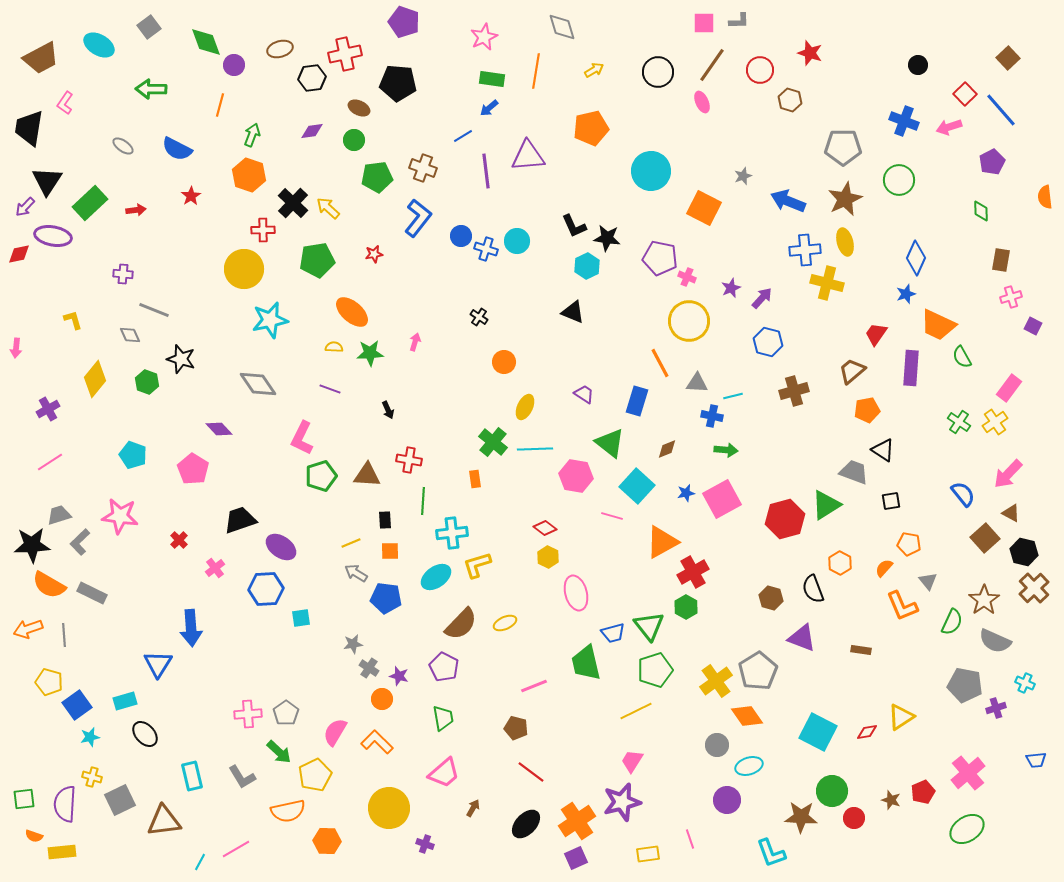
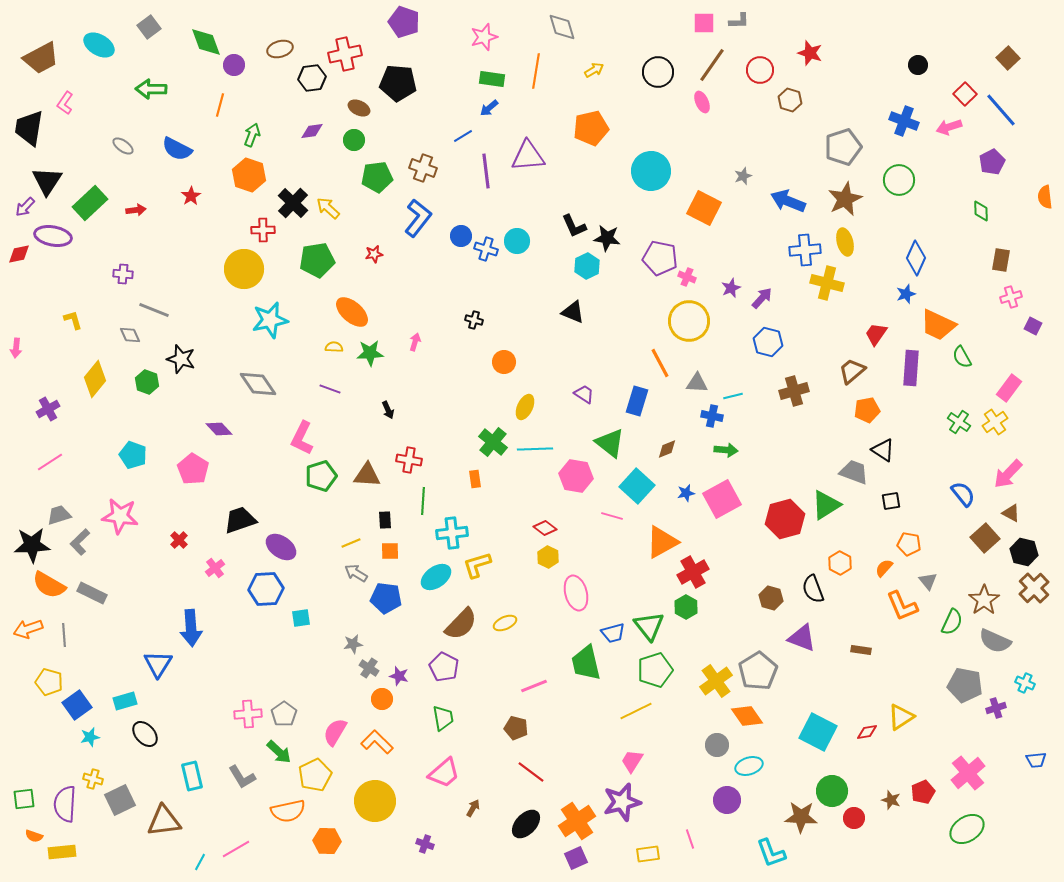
pink star at (484, 37): rotated 8 degrees clockwise
gray pentagon at (843, 147): rotated 18 degrees counterclockwise
black cross at (479, 317): moved 5 px left, 3 px down; rotated 18 degrees counterclockwise
gray pentagon at (286, 713): moved 2 px left, 1 px down
yellow cross at (92, 777): moved 1 px right, 2 px down
yellow circle at (389, 808): moved 14 px left, 7 px up
